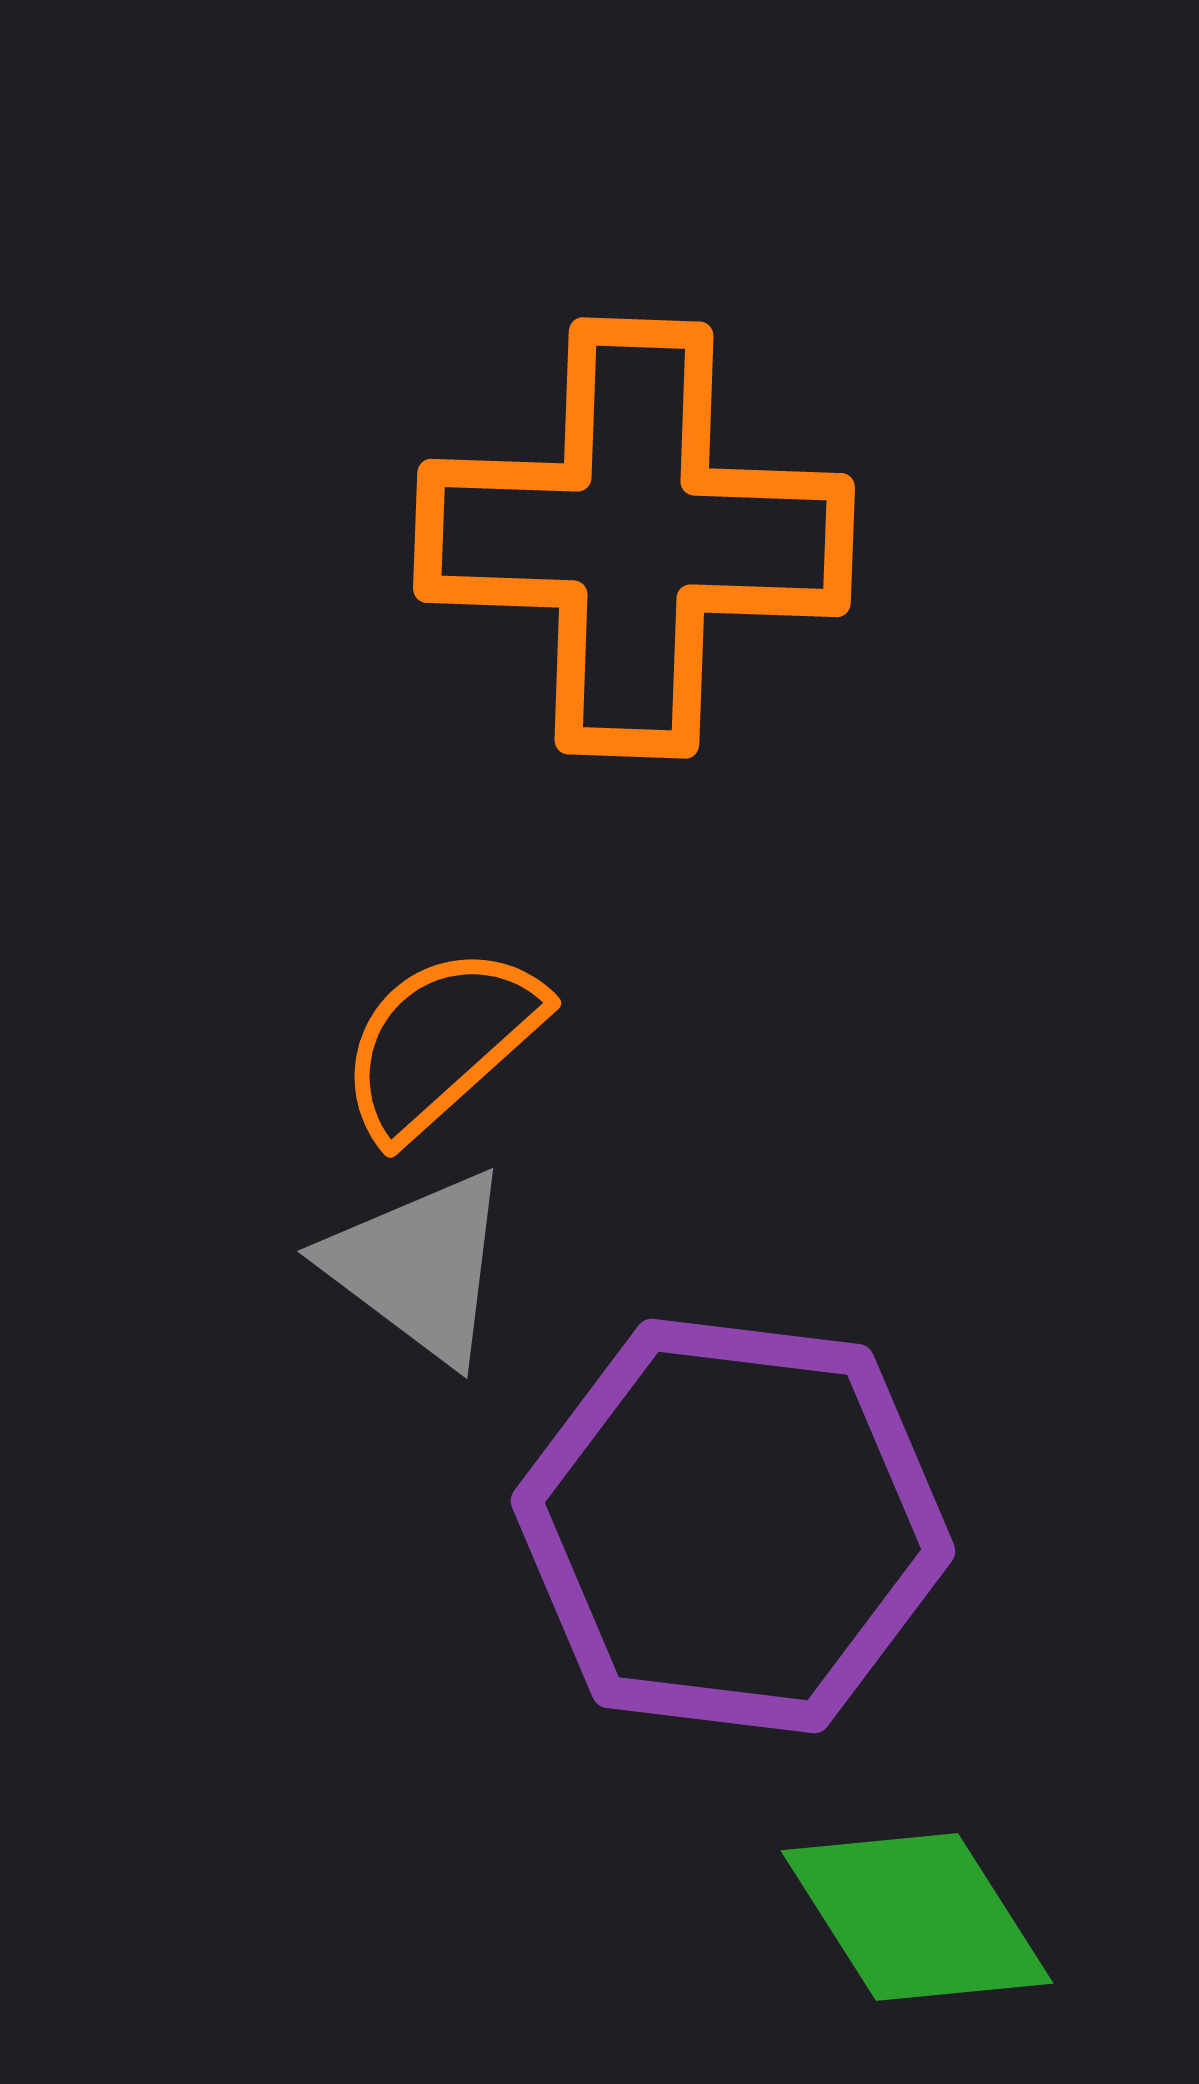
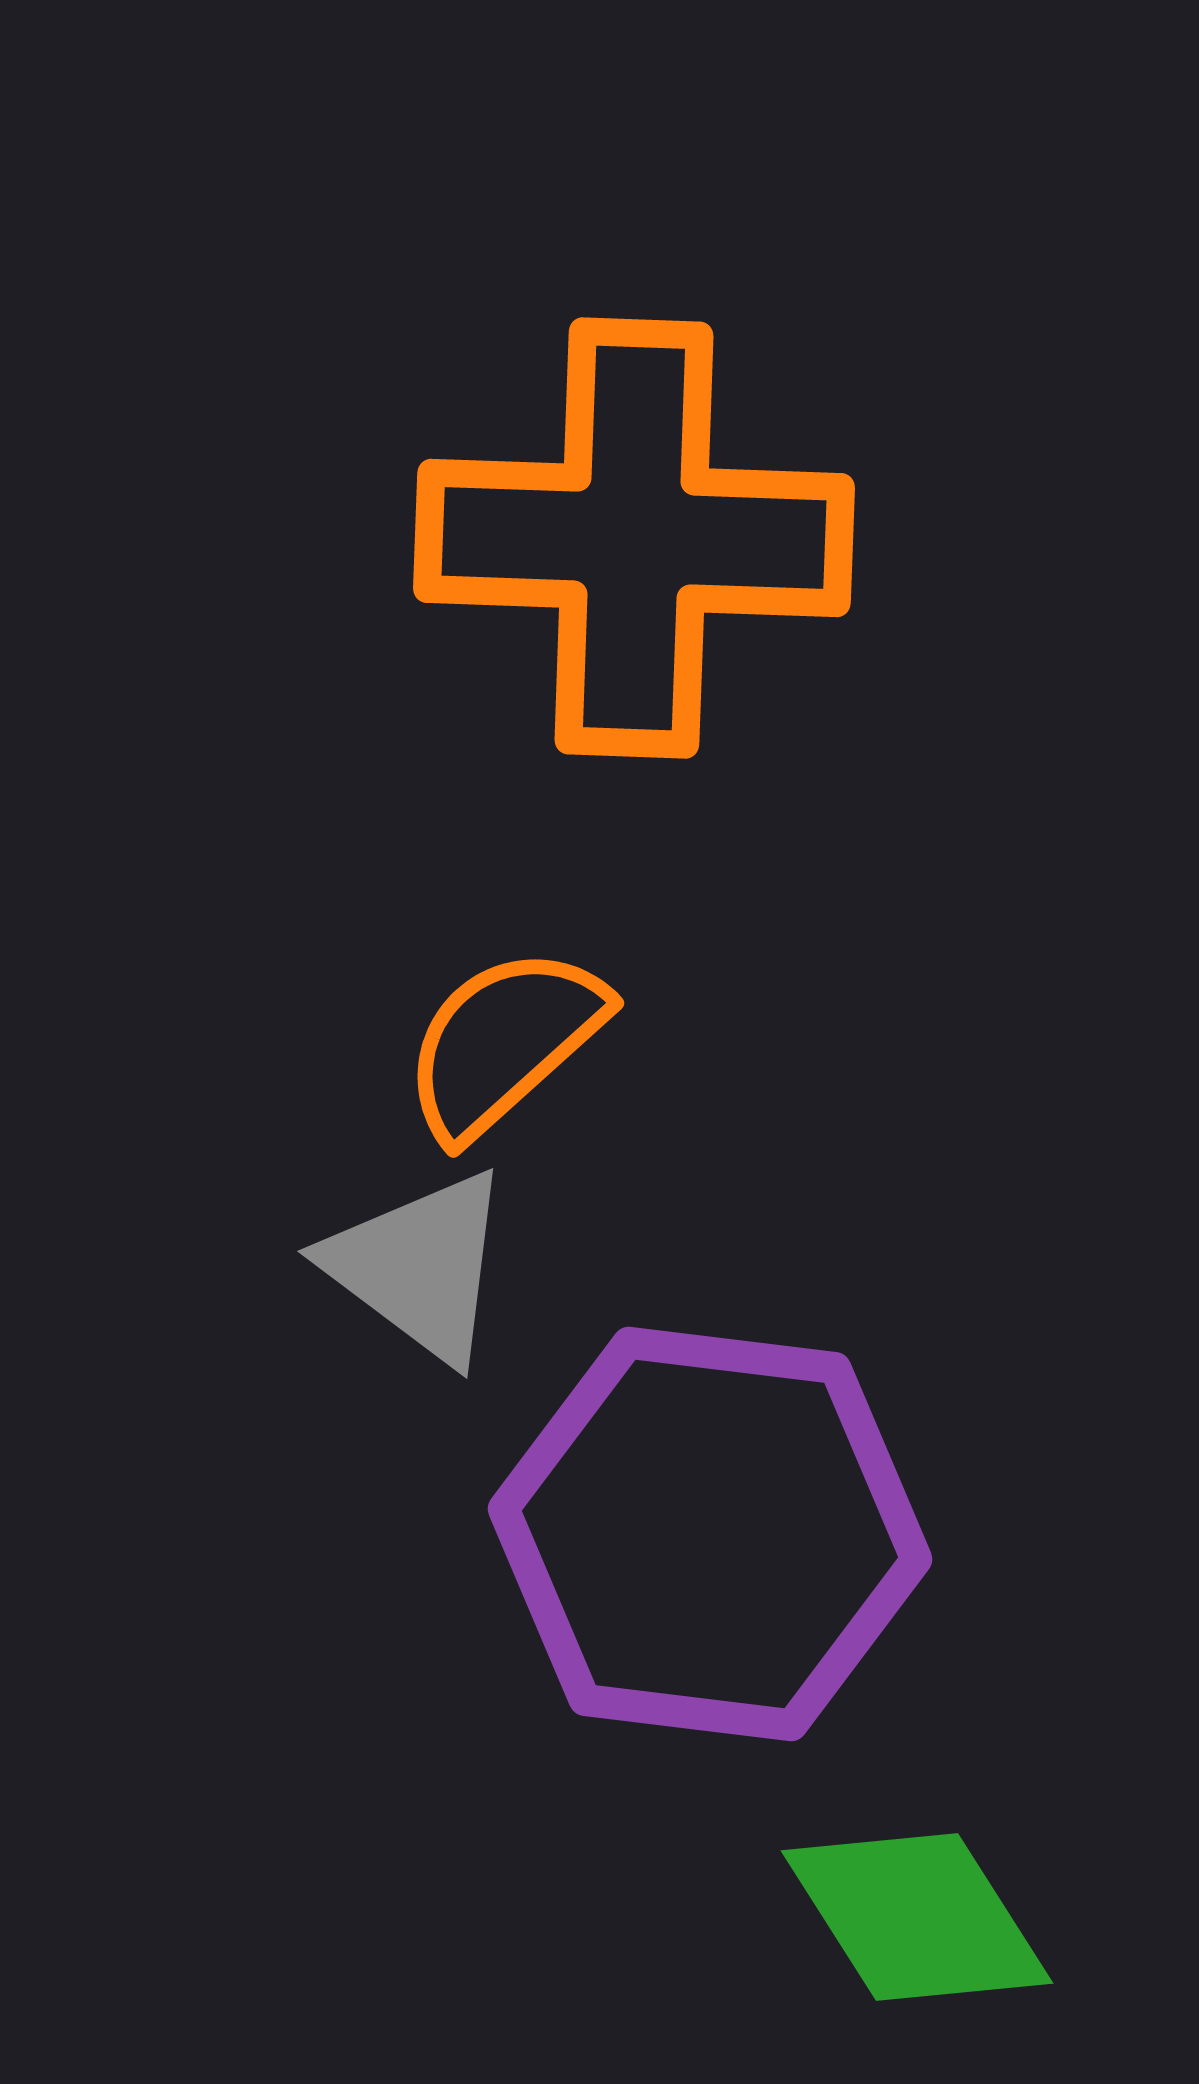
orange semicircle: moved 63 px right
purple hexagon: moved 23 px left, 8 px down
